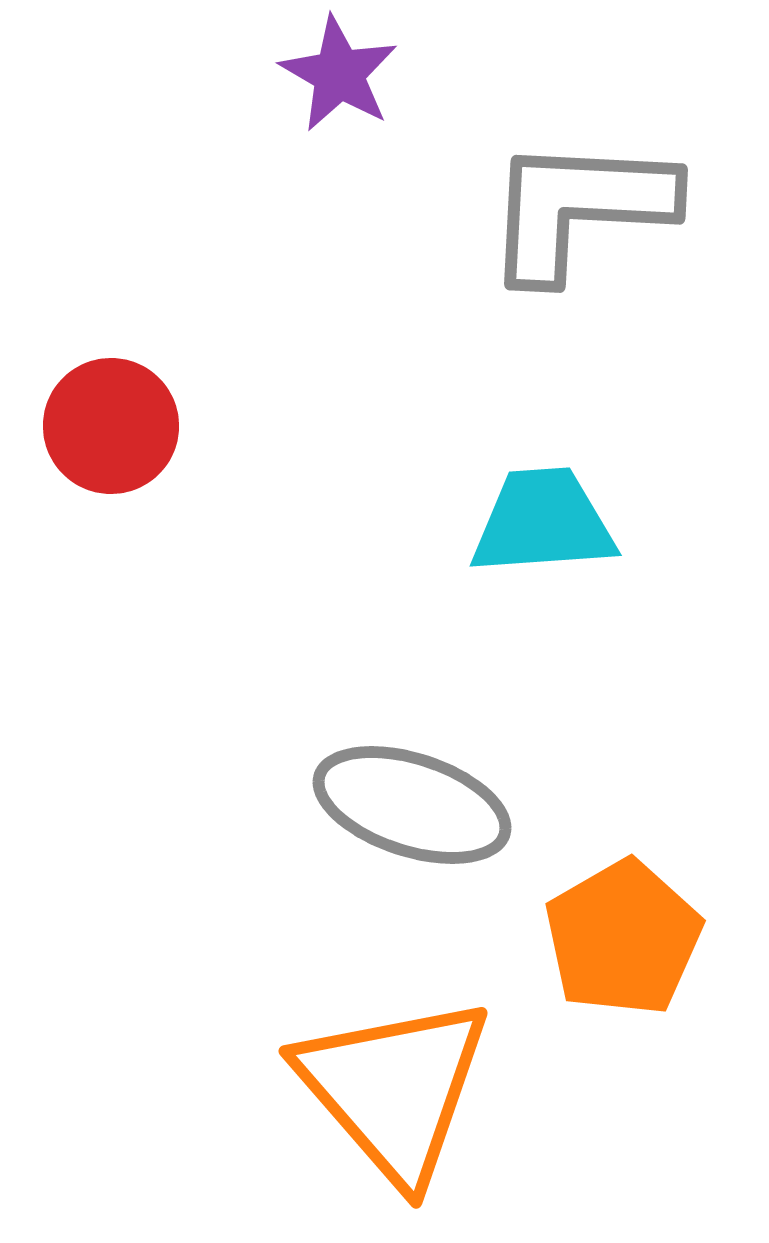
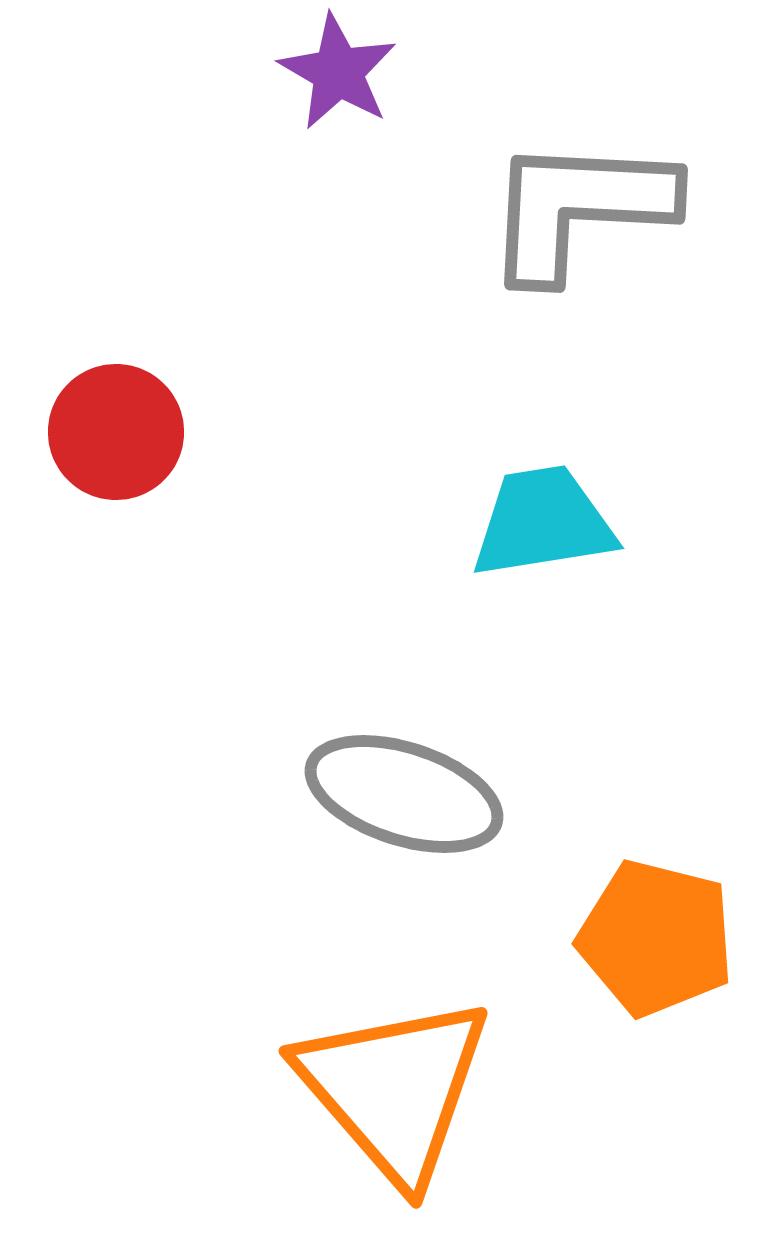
purple star: moved 1 px left, 2 px up
red circle: moved 5 px right, 6 px down
cyan trapezoid: rotated 5 degrees counterclockwise
gray ellipse: moved 8 px left, 11 px up
orange pentagon: moved 33 px right; rotated 28 degrees counterclockwise
